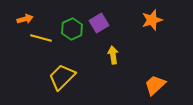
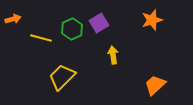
orange arrow: moved 12 px left
